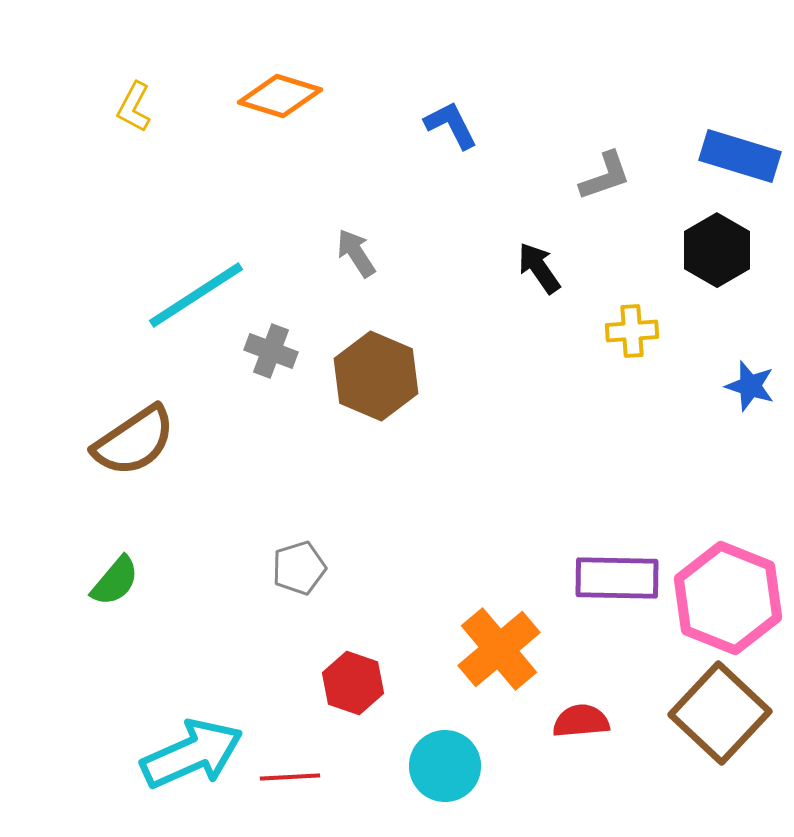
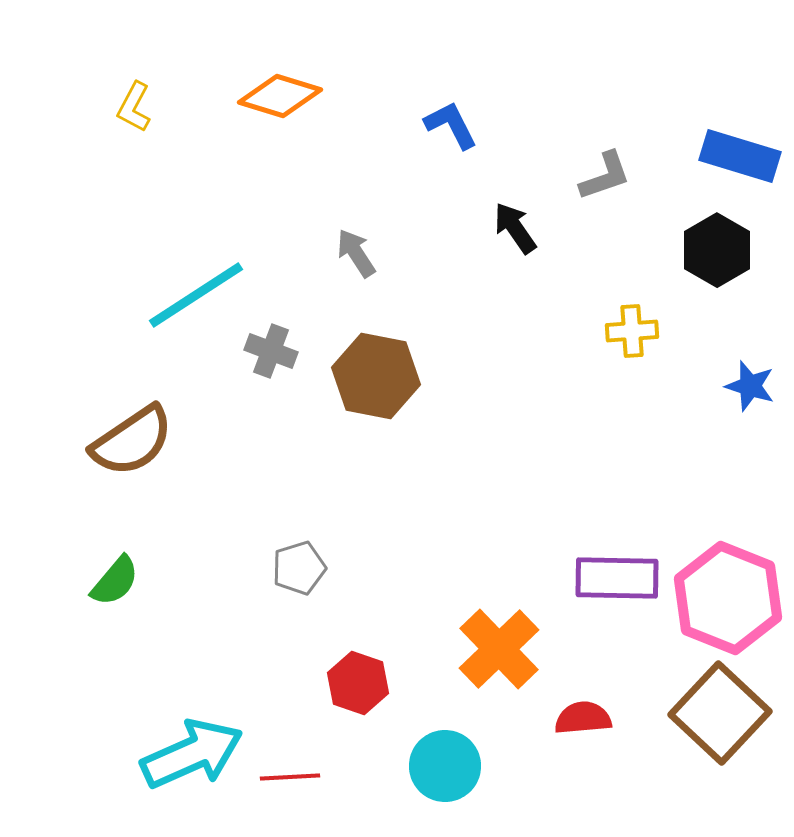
black arrow: moved 24 px left, 40 px up
brown hexagon: rotated 12 degrees counterclockwise
brown semicircle: moved 2 px left
orange cross: rotated 4 degrees counterclockwise
red hexagon: moved 5 px right
red semicircle: moved 2 px right, 3 px up
